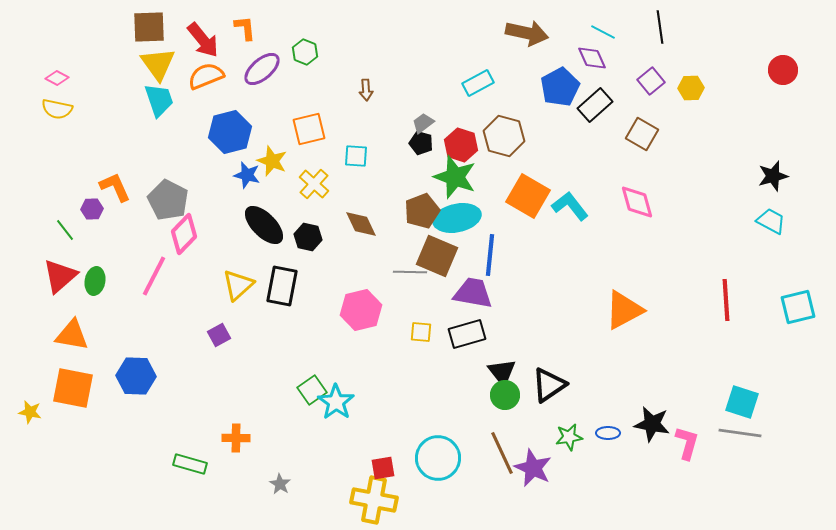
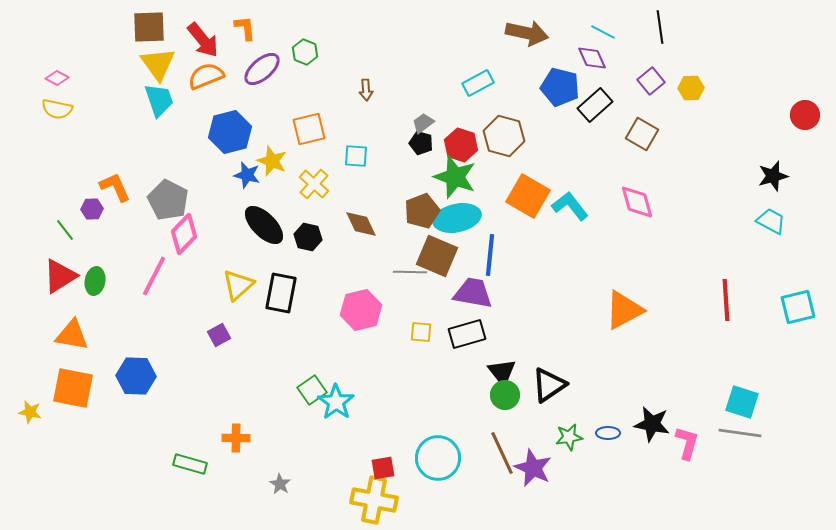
red circle at (783, 70): moved 22 px right, 45 px down
blue pentagon at (560, 87): rotated 30 degrees counterclockwise
red triangle at (60, 276): rotated 9 degrees clockwise
black rectangle at (282, 286): moved 1 px left, 7 px down
